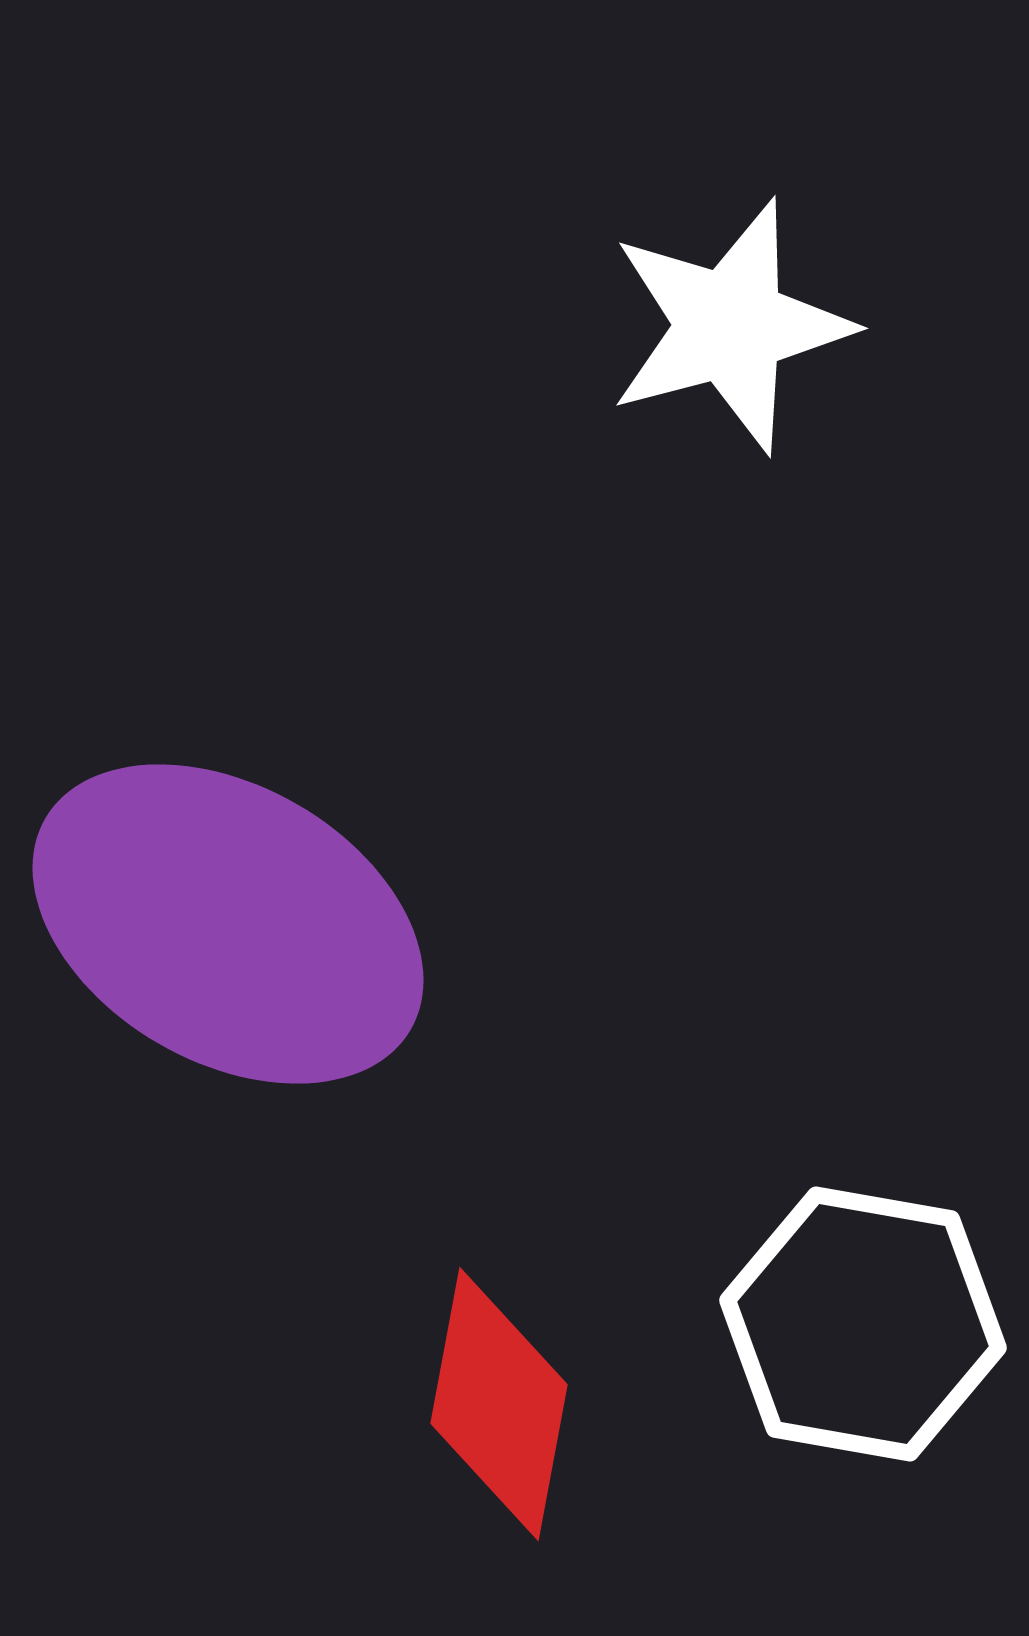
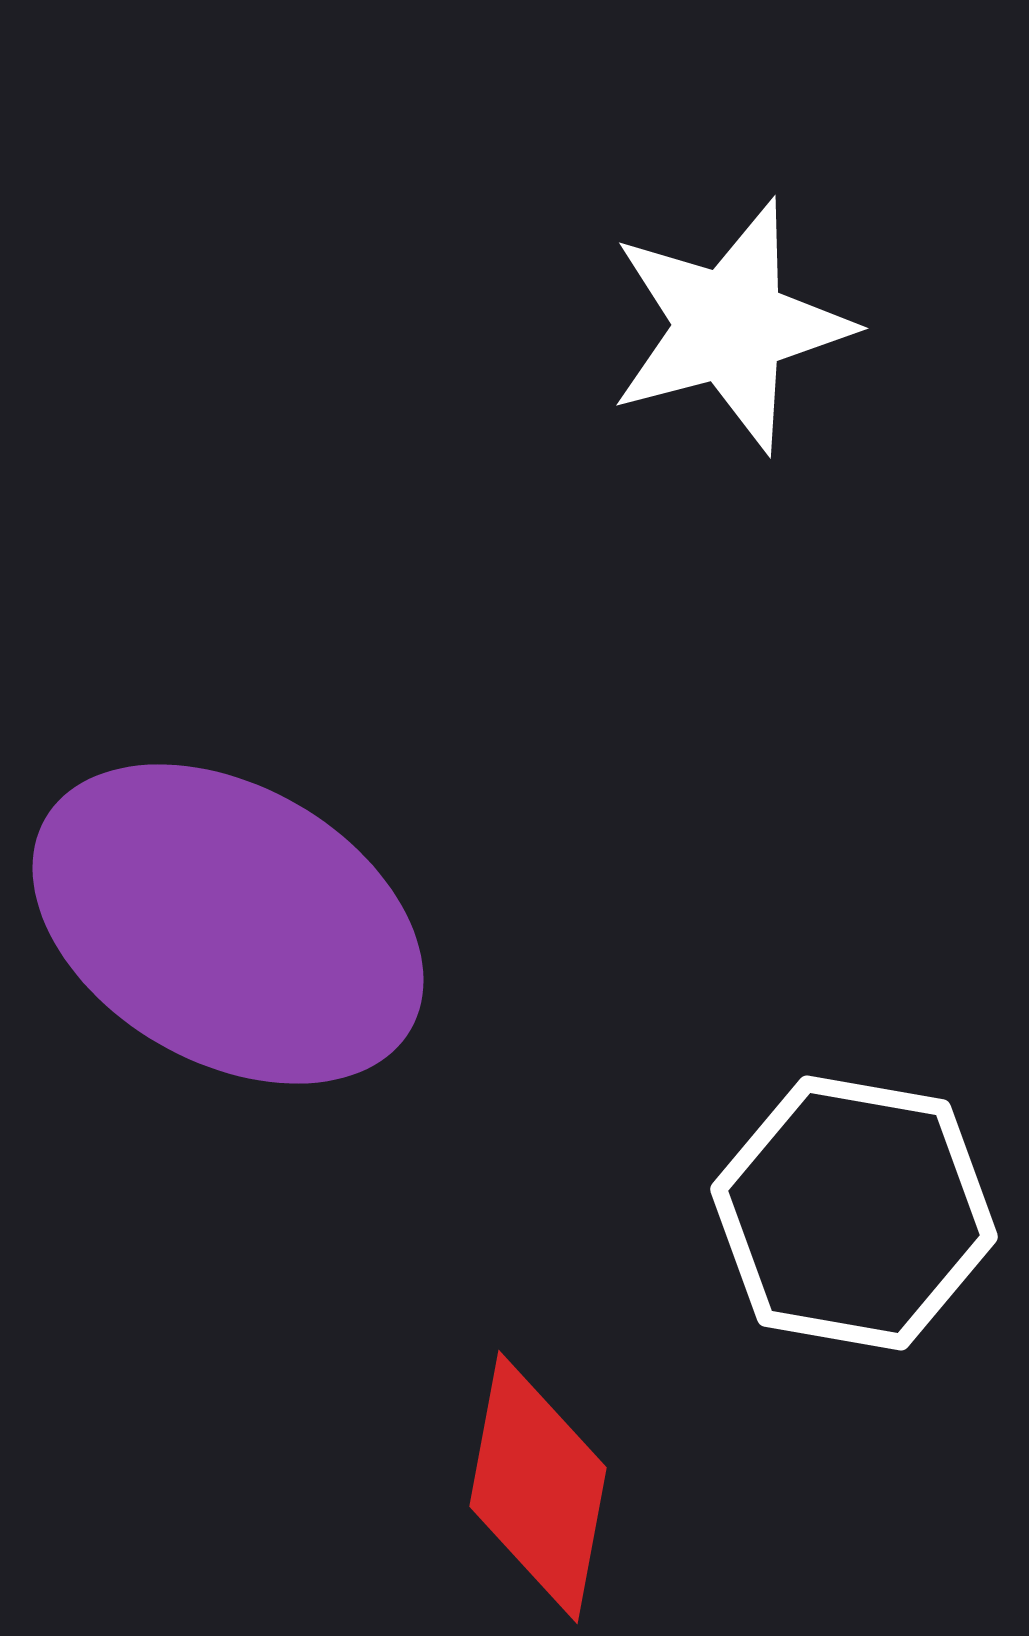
white hexagon: moved 9 px left, 111 px up
red diamond: moved 39 px right, 83 px down
